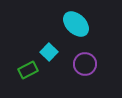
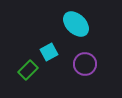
cyan square: rotated 18 degrees clockwise
green rectangle: rotated 18 degrees counterclockwise
